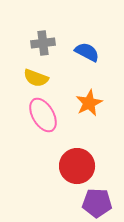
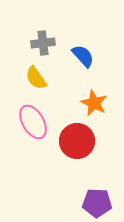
blue semicircle: moved 4 px left, 4 px down; rotated 20 degrees clockwise
yellow semicircle: rotated 35 degrees clockwise
orange star: moved 5 px right; rotated 20 degrees counterclockwise
pink ellipse: moved 10 px left, 7 px down
red circle: moved 25 px up
